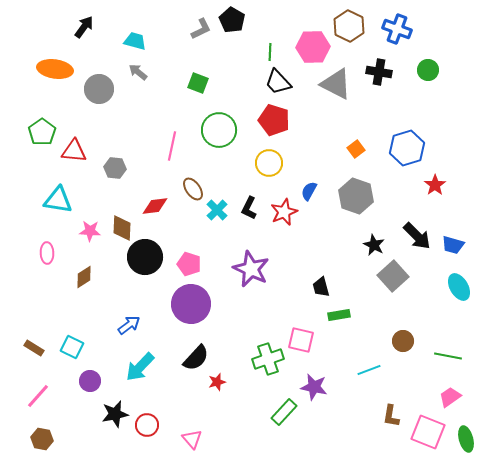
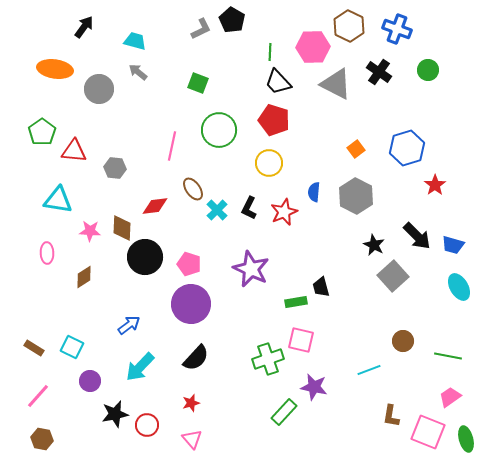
black cross at (379, 72): rotated 25 degrees clockwise
blue semicircle at (309, 191): moved 5 px right, 1 px down; rotated 24 degrees counterclockwise
gray hexagon at (356, 196): rotated 8 degrees clockwise
green rectangle at (339, 315): moved 43 px left, 13 px up
red star at (217, 382): moved 26 px left, 21 px down
